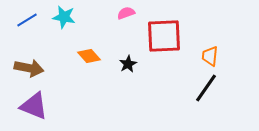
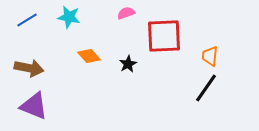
cyan star: moved 5 px right
